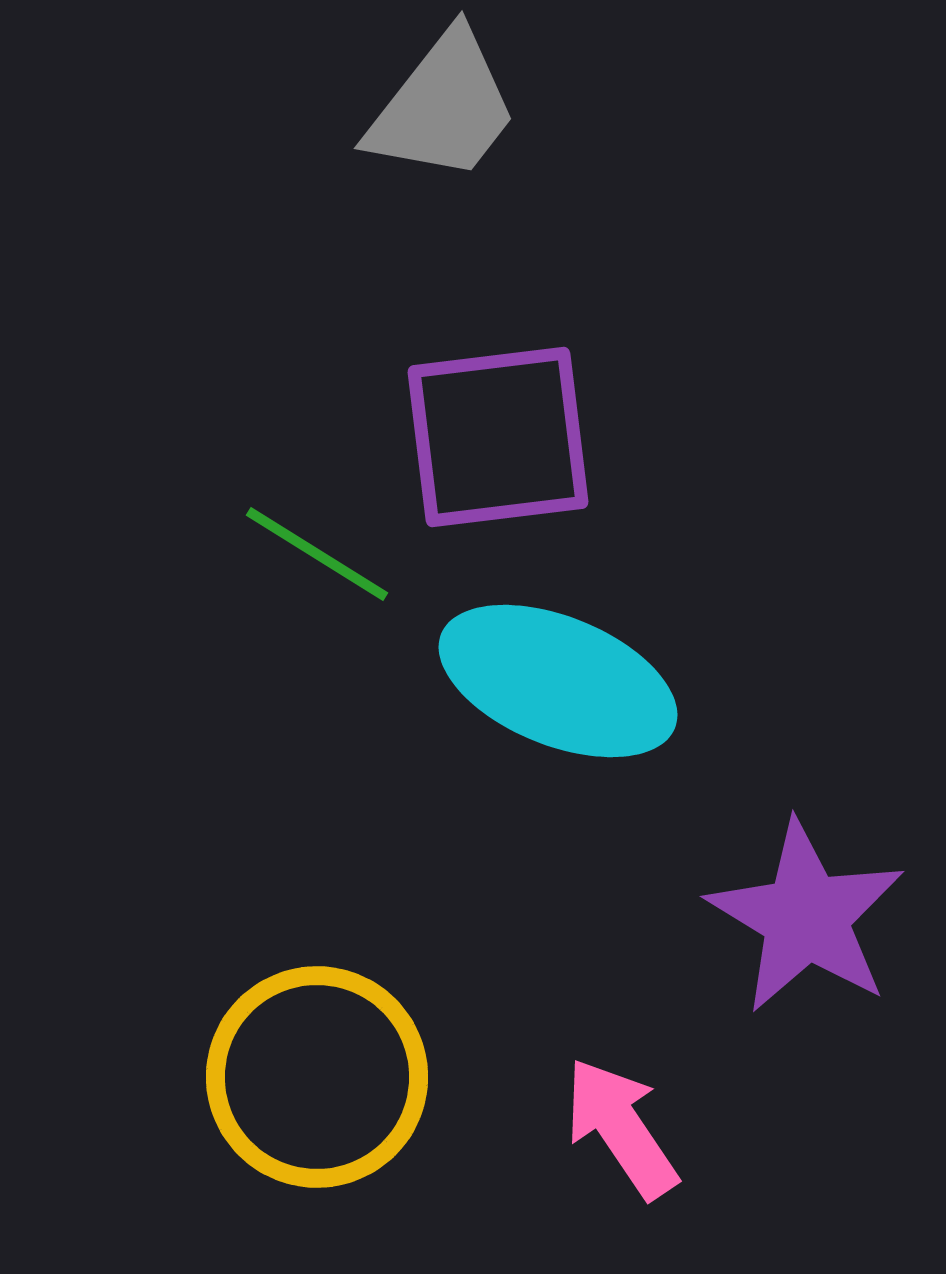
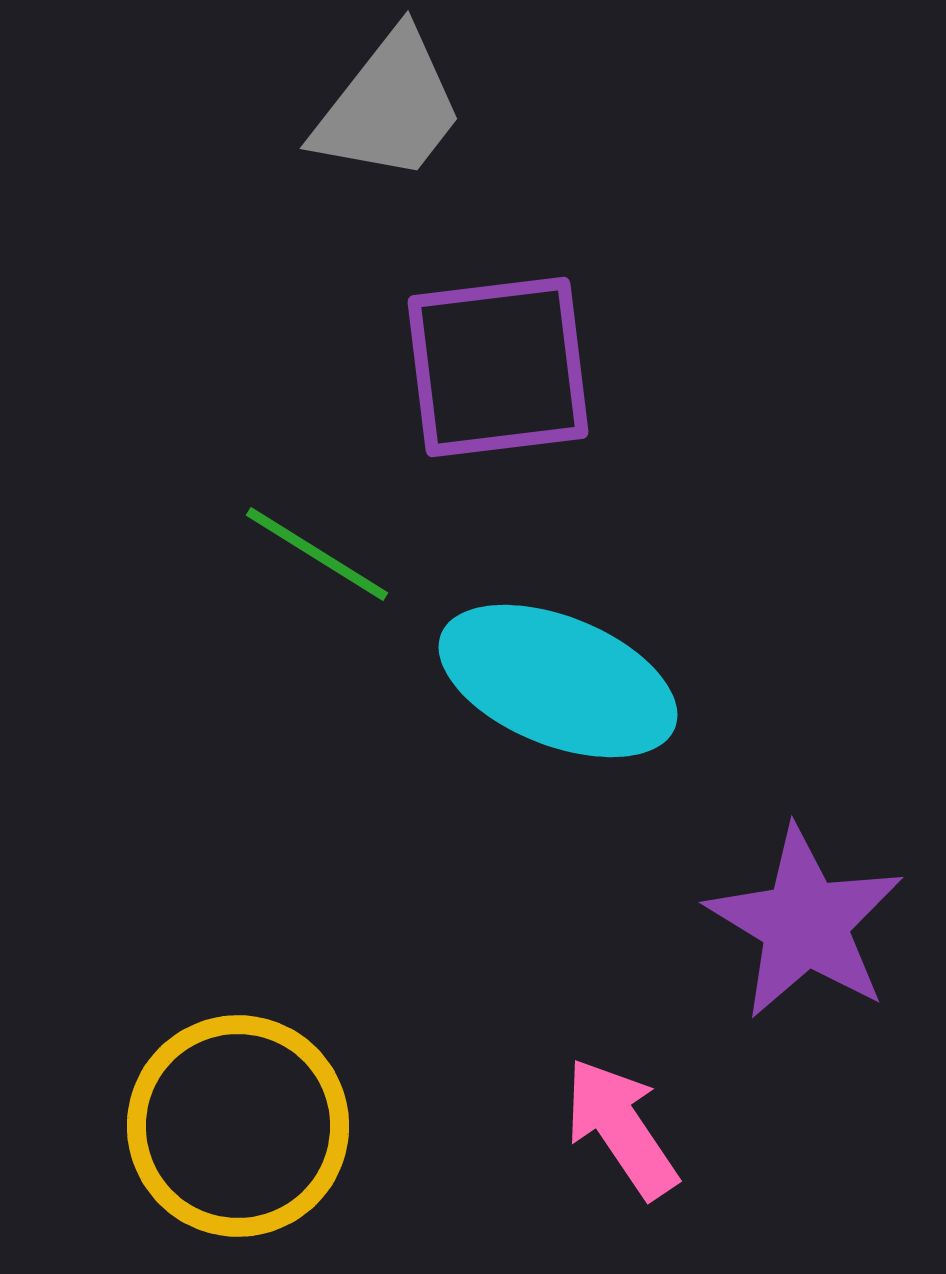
gray trapezoid: moved 54 px left
purple square: moved 70 px up
purple star: moved 1 px left, 6 px down
yellow circle: moved 79 px left, 49 px down
